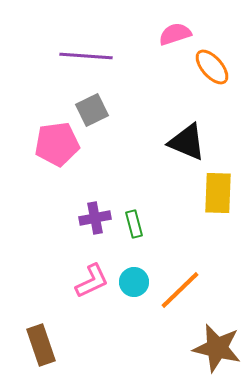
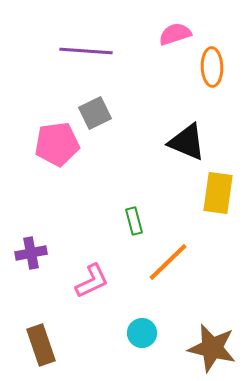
purple line: moved 5 px up
orange ellipse: rotated 39 degrees clockwise
gray square: moved 3 px right, 3 px down
yellow rectangle: rotated 6 degrees clockwise
purple cross: moved 64 px left, 35 px down
green rectangle: moved 3 px up
cyan circle: moved 8 px right, 51 px down
orange line: moved 12 px left, 28 px up
brown star: moved 5 px left
